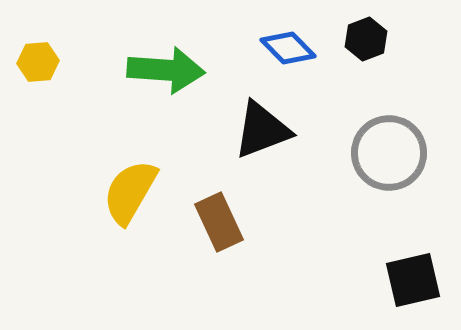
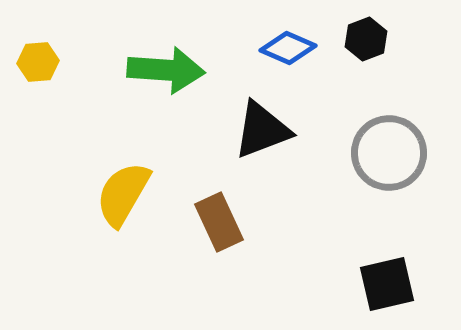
blue diamond: rotated 22 degrees counterclockwise
yellow semicircle: moved 7 px left, 2 px down
black square: moved 26 px left, 4 px down
